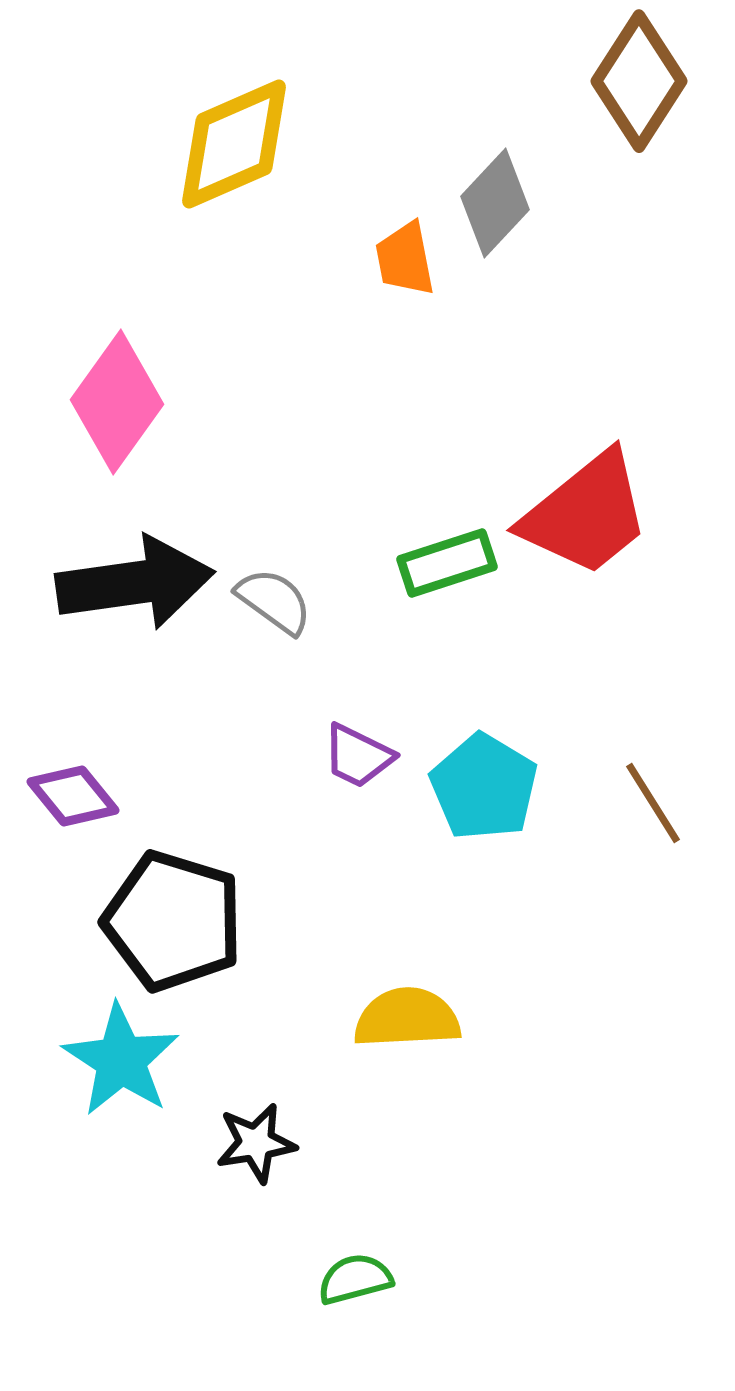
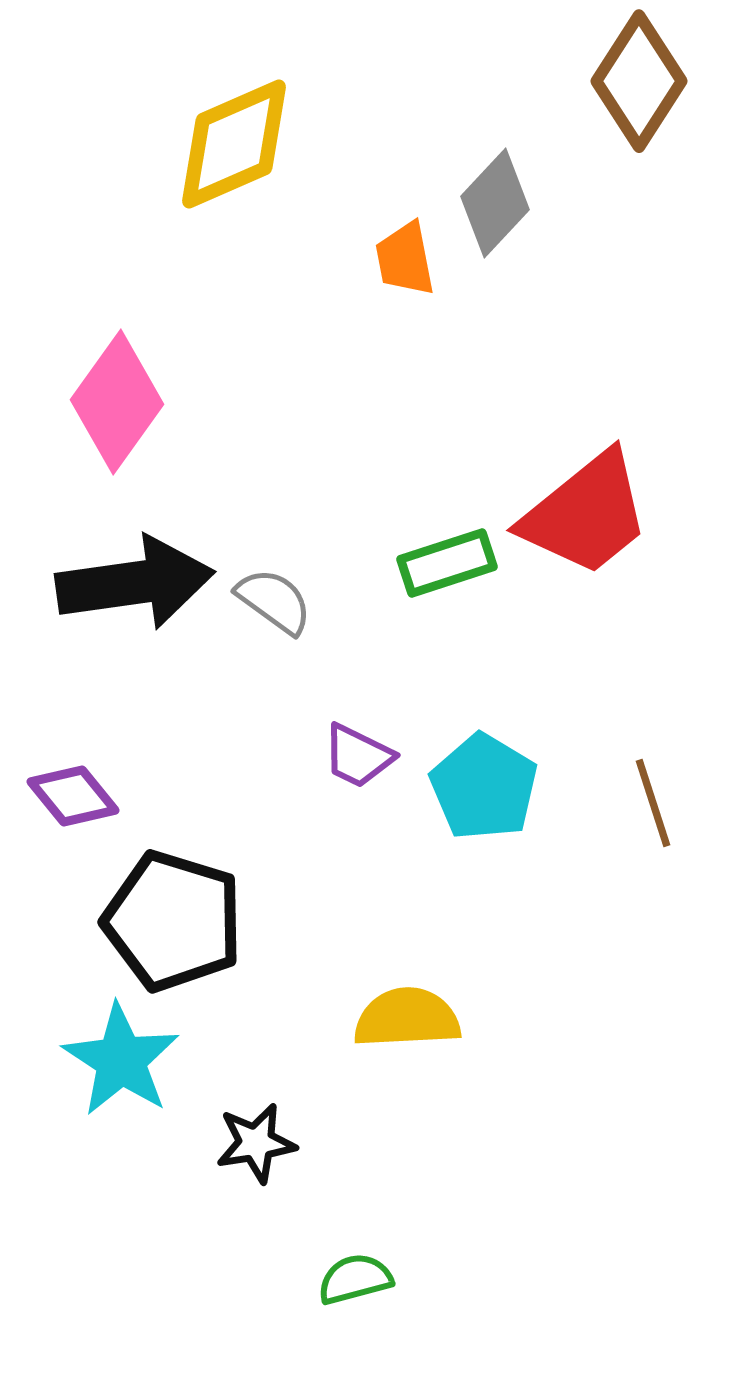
brown line: rotated 14 degrees clockwise
